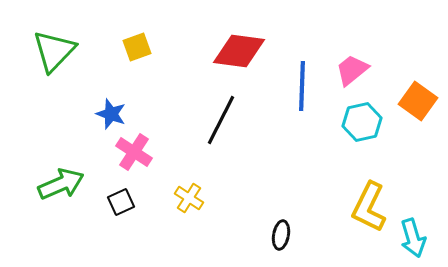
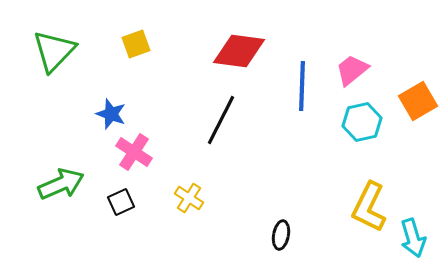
yellow square: moved 1 px left, 3 px up
orange square: rotated 24 degrees clockwise
